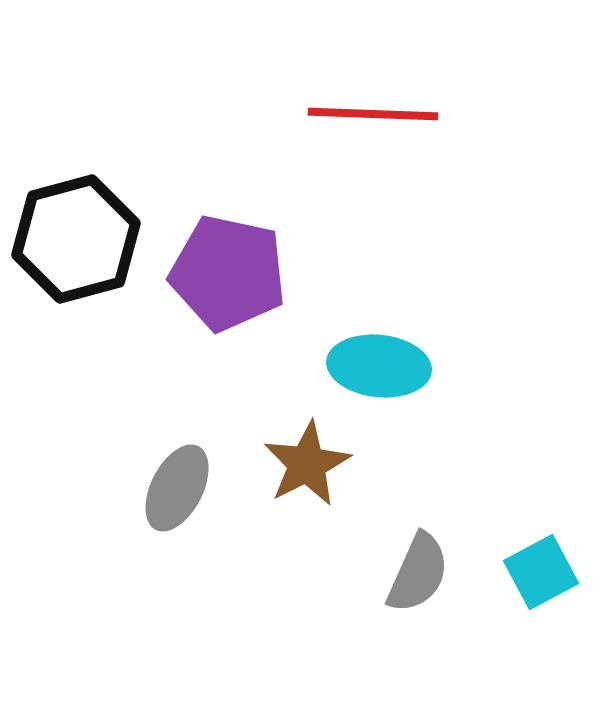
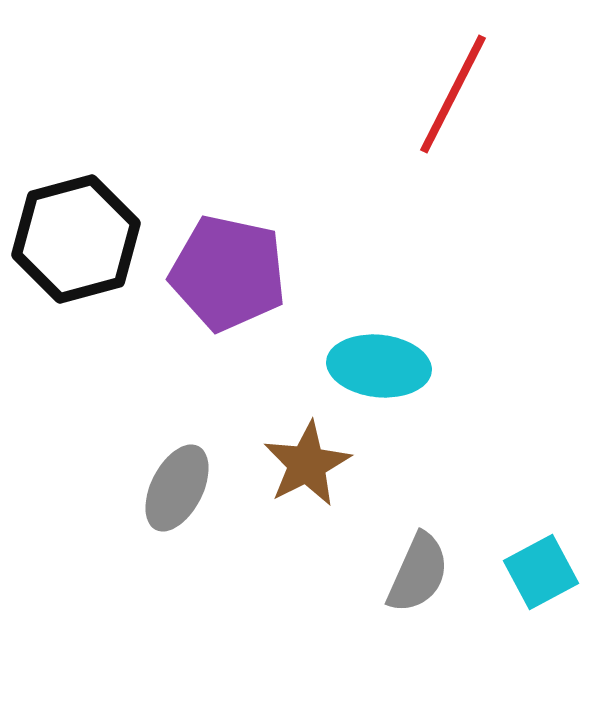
red line: moved 80 px right, 20 px up; rotated 65 degrees counterclockwise
